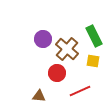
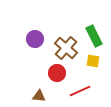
purple circle: moved 8 px left
brown cross: moved 1 px left, 1 px up
